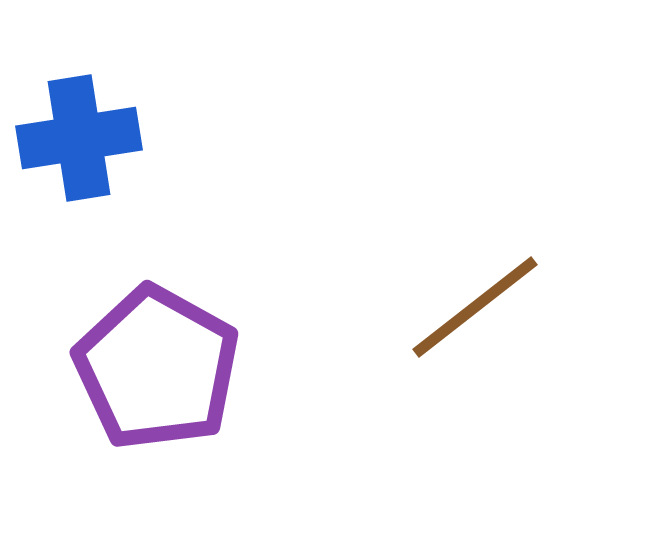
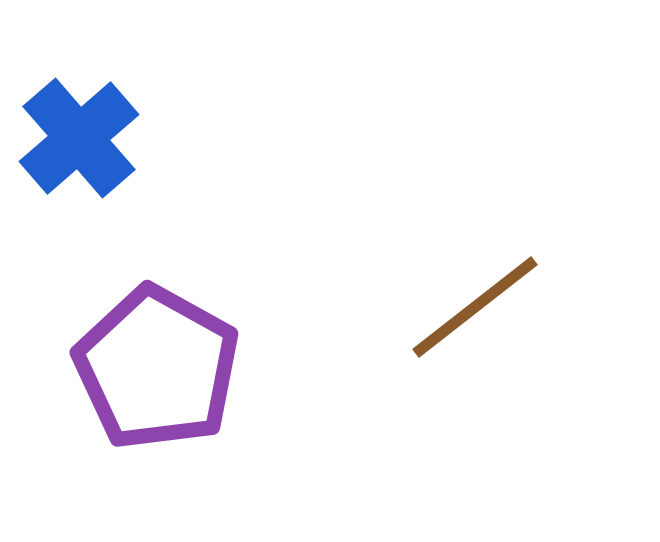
blue cross: rotated 32 degrees counterclockwise
